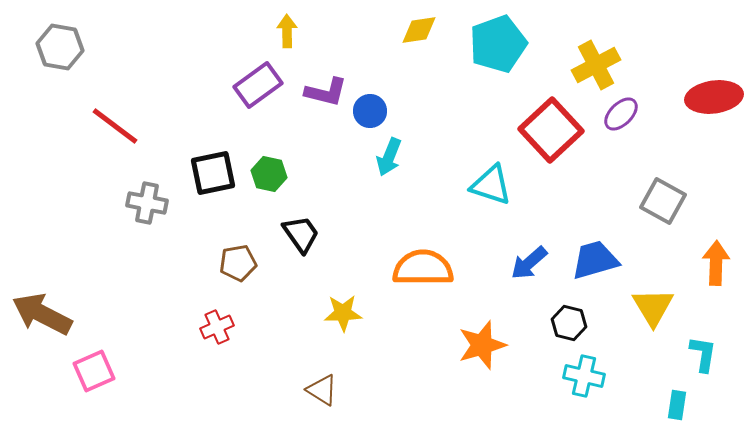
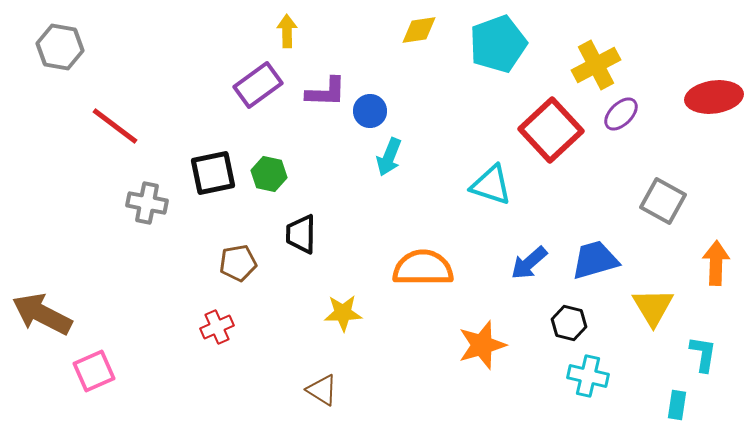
purple L-shape: rotated 12 degrees counterclockwise
black trapezoid: rotated 144 degrees counterclockwise
cyan cross: moved 4 px right
